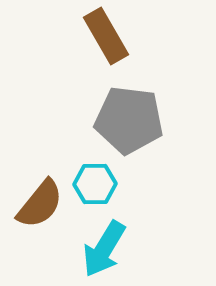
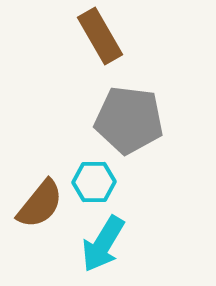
brown rectangle: moved 6 px left
cyan hexagon: moved 1 px left, 2 px up
cyan arrow: moved 1 px left, 5 px up
